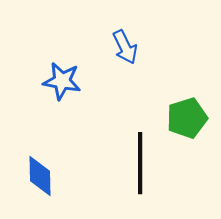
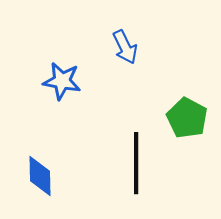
green pentagon: rotated 27 degrees counterclockwise
black line: moved 4 px left
